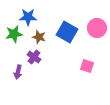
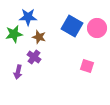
blue square: moved 5 px right, 6 px up
